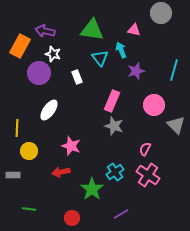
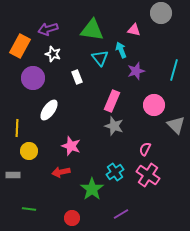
purple arrow: moved 3 px right, 2 px up; rotated 30 degrees counterclockwise
purple circle: moved 6 px left, 5 px down
